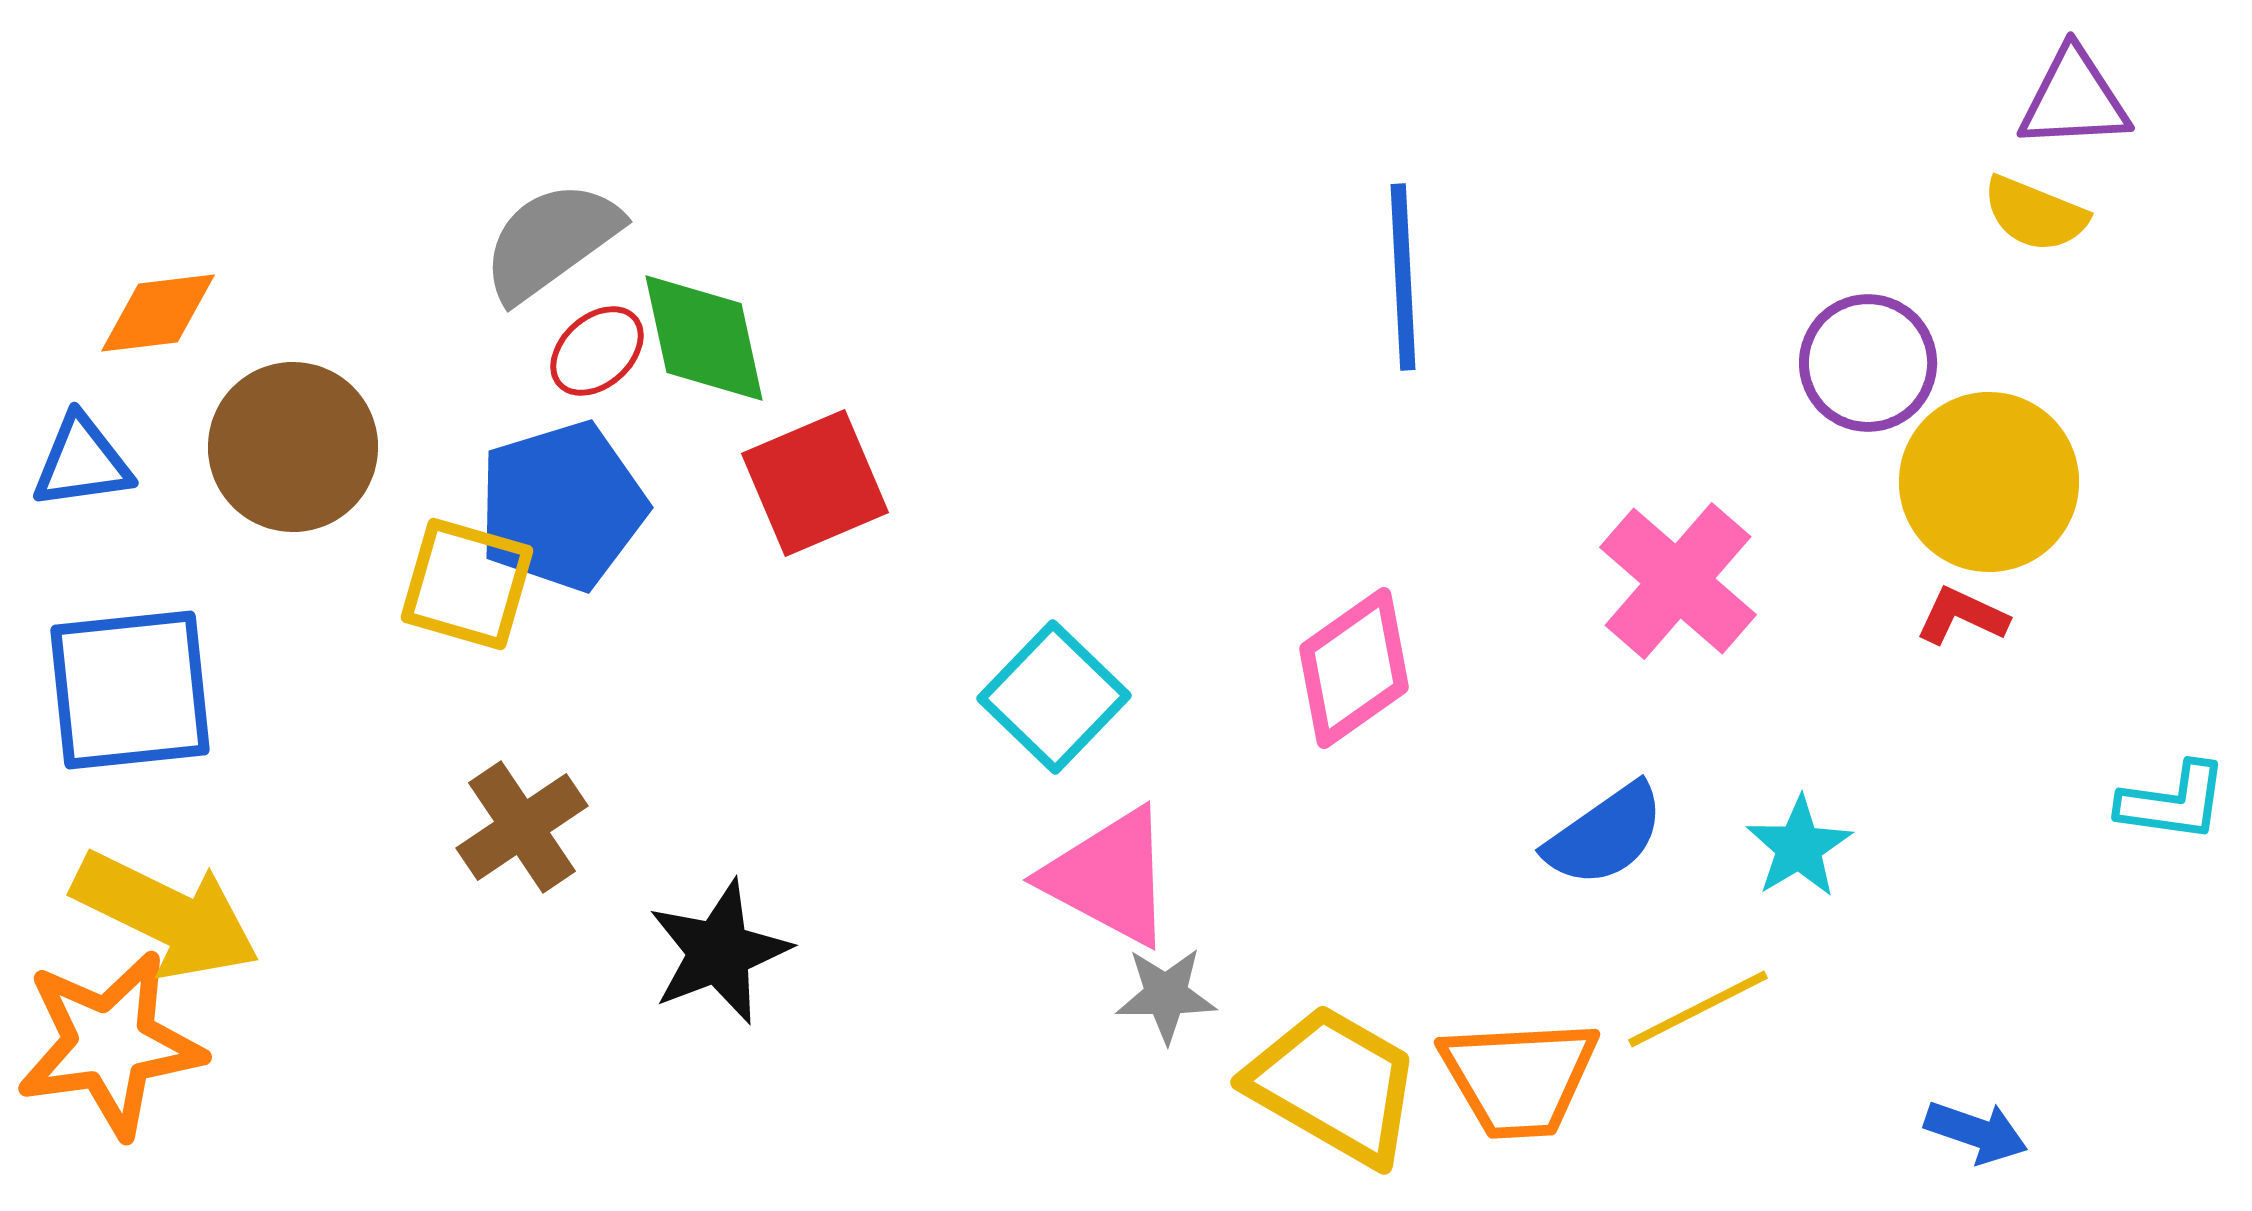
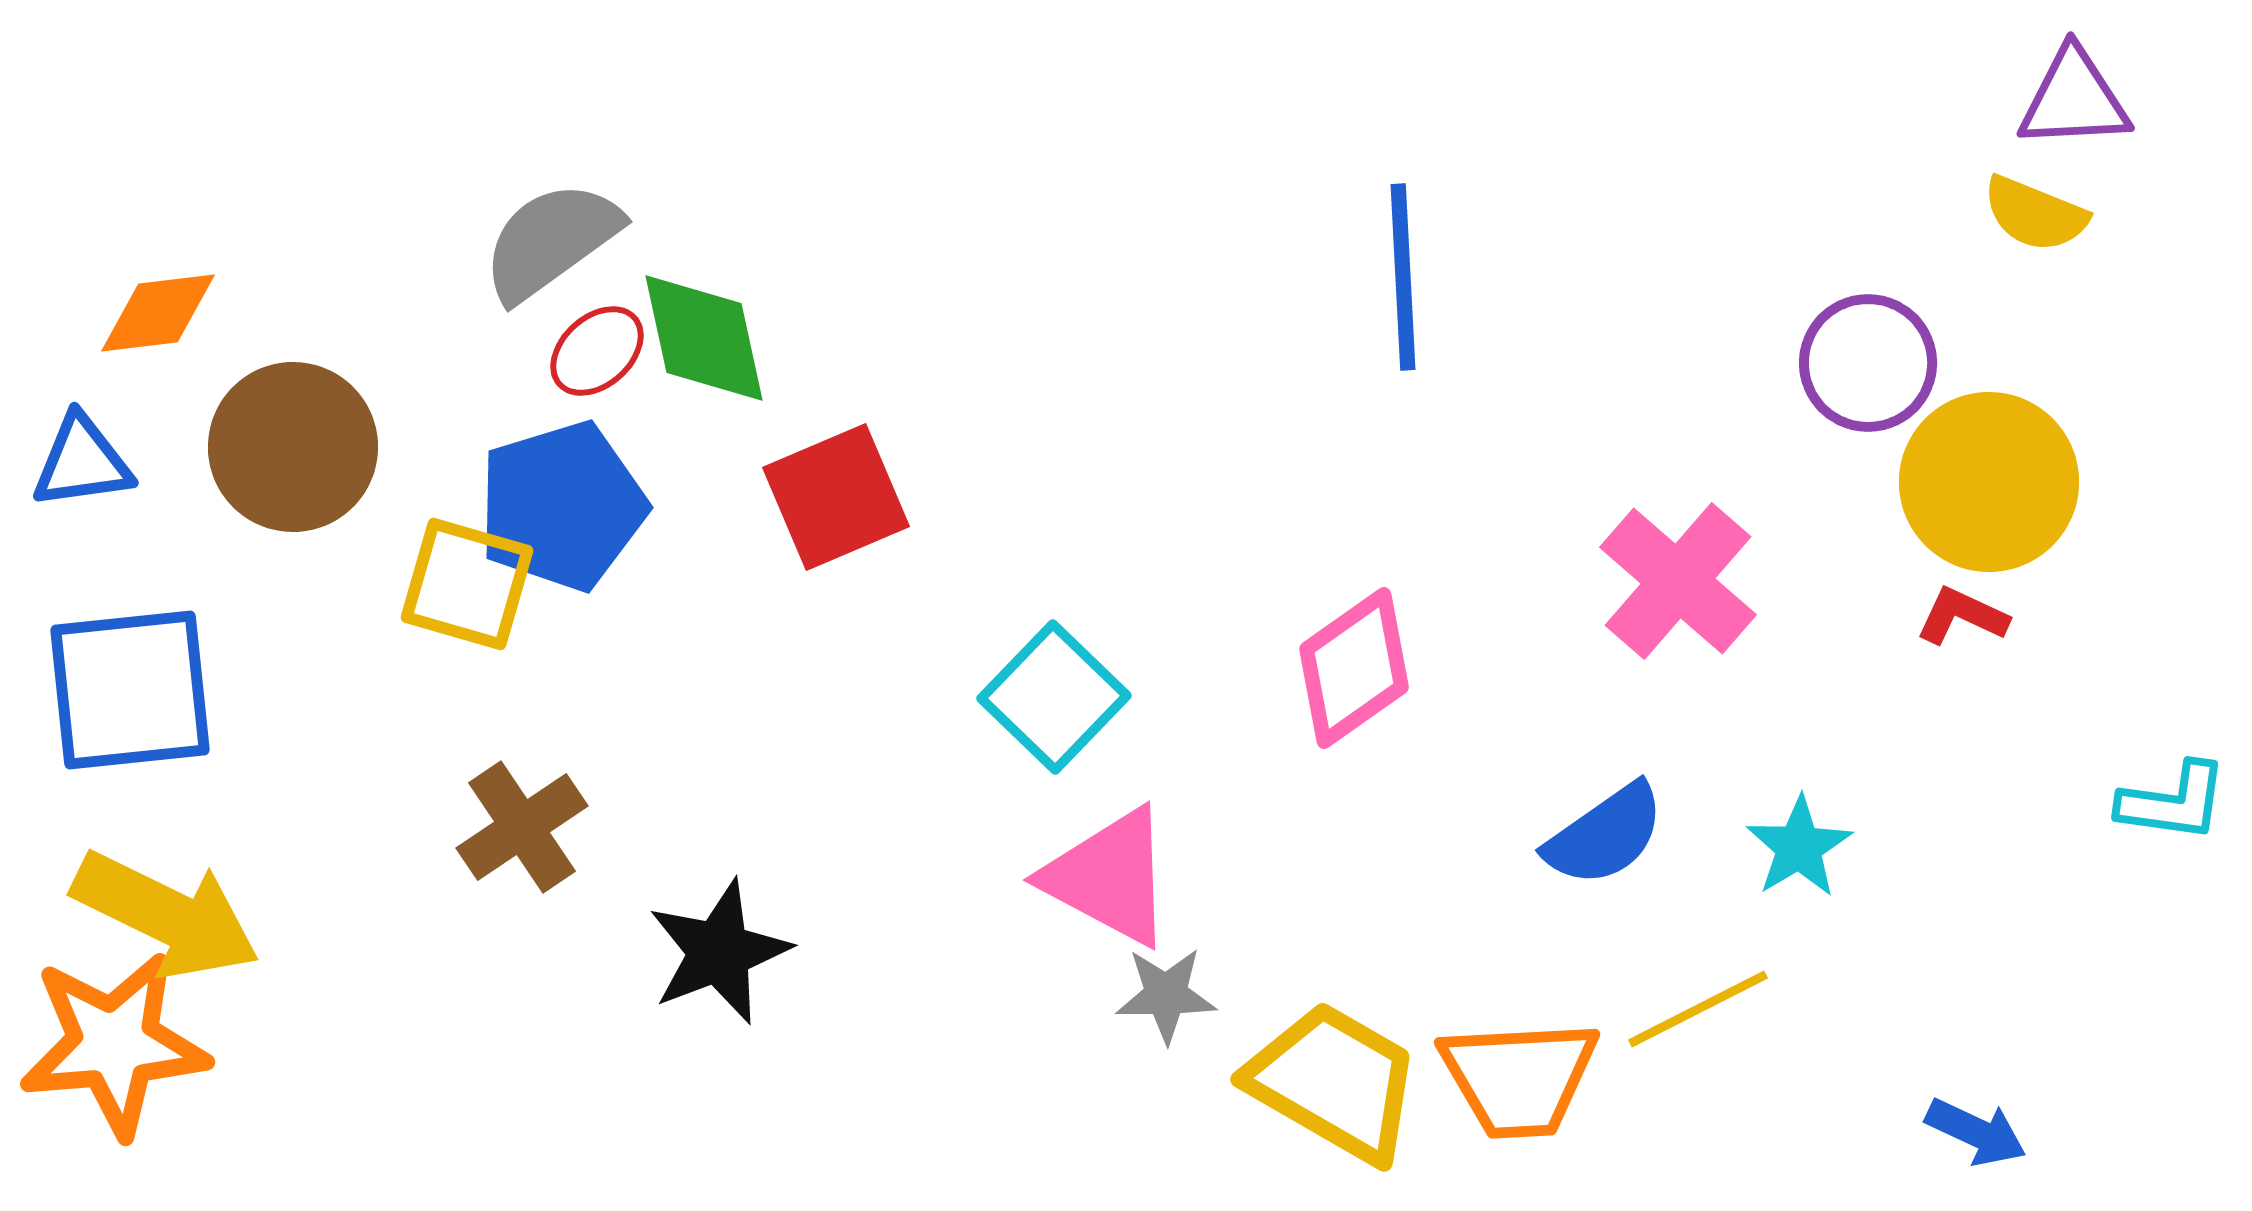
red square: moved 21 px right, 14 px down
orange star: moved 4 px right; rotated 3 degrees clockwise
yellow trapezoid: moved 3 px up
blue arrow: rotated 6 degrees clockwise
